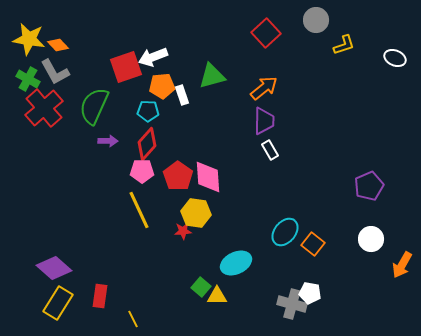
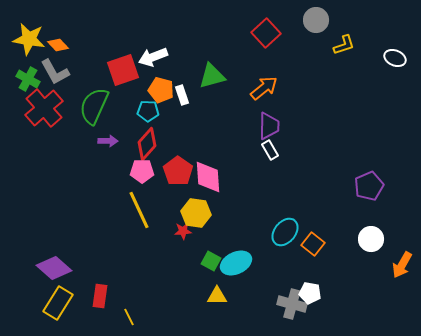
red square at (126, 67): moved 3 px left, 3 px down
orange pentagon at (162, 86): moved 1 px left, 4 px down; rotated 20 degrees clockwise
purple trapezoid at (264, 121): moved 5 px right, 5 px down
red pentagon at (178, 176): moved 5 px up
green square at (201, 287): moved 10 px right, 26 px up; rotated 12 degrees counterclockwise
yellow line at (133, 319): moved 4 px left, 2 px up
